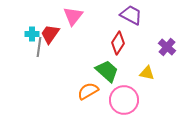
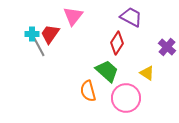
purple trapezoid: moved 2 px down
red diamond: moved 1 px left
gray line: rotated 36 degrees counterclockwise
yellow triangle: rotated 21 degrees clockwise
orange semicircle: rotated 75 degrees counterclockwise
pink circle: moved 2 px right, 2 px up
